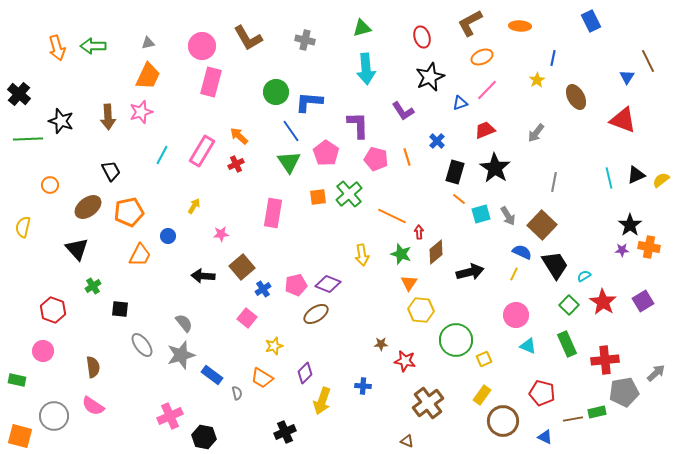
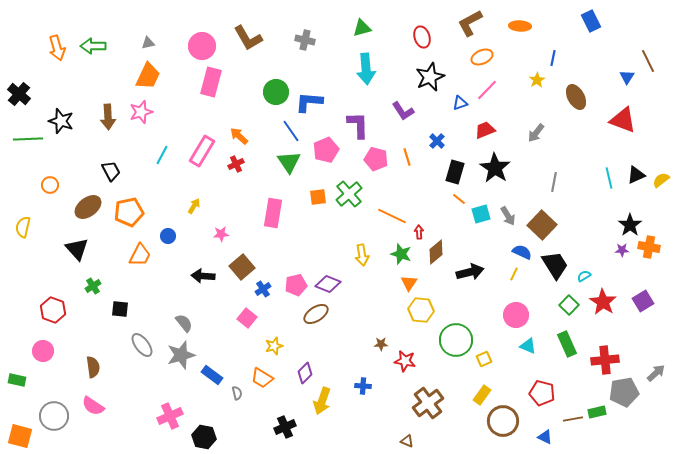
pink pentagon at (326, 153): moved 3 px up; rotated 15 degrees clockwise
black cross at (285, 432): moved 5 px up
